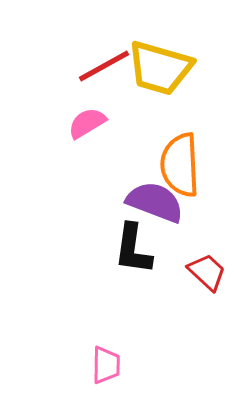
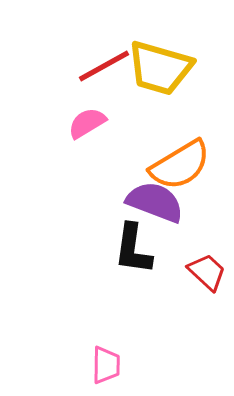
orange semicircle: rotated 118 degrees counterclockwise
